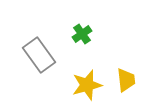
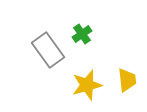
gray rectangle: moved 9 px right, 5 px up
yellow trapezoid: moved 1 px right
